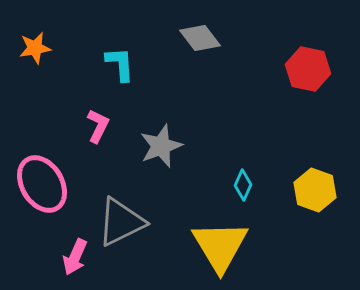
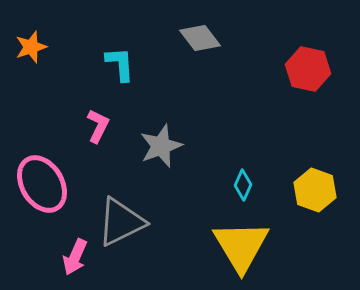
orange star: moved 4 px left, 1 px up; rotated 8 degrees counterclockwise
yellow triangle: moved 21 px right
